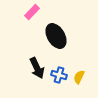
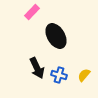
yellow semicircle: moved 5 px right, 2 px up; rotated 16 degrees clockwise
